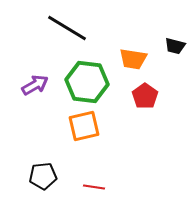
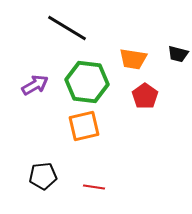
black trapezoid: moved 3 px right, 8 px down
